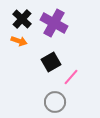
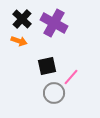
black square: moved 4 px left, 4 px down; rotated 18 degrees clockwise
gray circle: moved 1 px left, 9 px up
